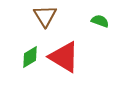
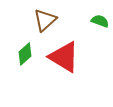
brown triangle: moved 4 px down; rotated 20 degrees clockwise
green diamond: moved 5 px left, 3 px up; rotated 10 degrees counterclockwise
